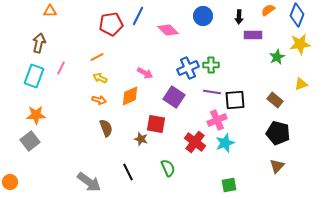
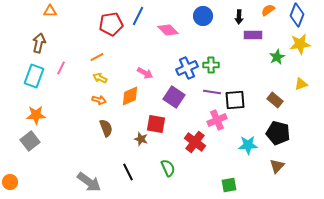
blue cross at (188, 68): moved 1 px left
cyan star at (225, 143): moved 23 px right, 2 px down; rotated 18 degrees clockwise
